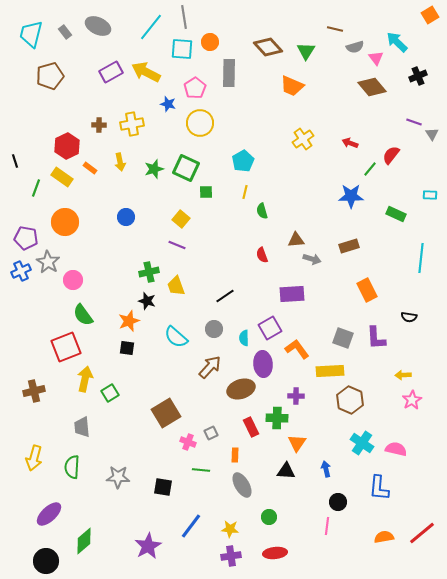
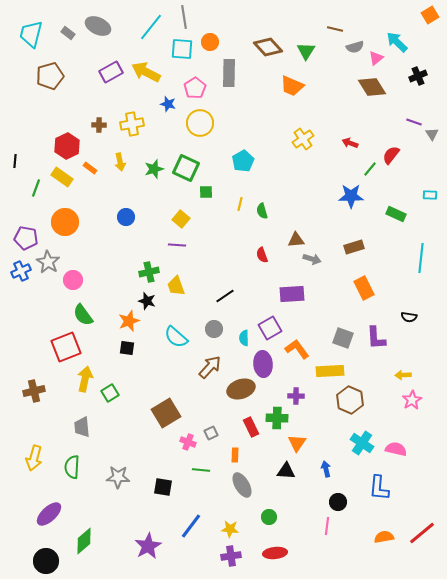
gray rectangle at (65, 32): moved 3 px right, 1 px down; rotated 16 degrees counterclockwise
pink triangle at (376, 58): rotated 28 degrees clockwise
brown diamond at (372, 87): rotated 8 degrees clockwise
black line at (15, 161): rotated 24 degrees clockwise
yellow line at (245, 192): moved 5 px left, 12 px down
purple line at (177, 245): rotated 18 degrees counterclockwise
brown rectangle at (349, 246): moved 5 px right, 1 px down
orange rectangle at (367, 290): moved 3 px left, 2 px up
